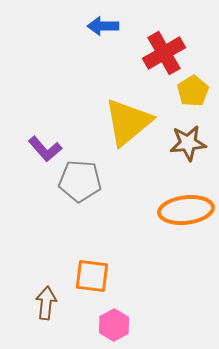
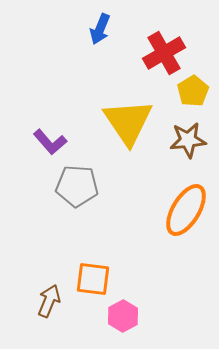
blue arrow: moved 3 px left, 3 px down; rotated 68 degrees counterclockwise
yellow triangle: rotated 24 degrees counterclockwise
brown star: moved 3 px up
purple L-shape: moved 5 px right, 7 px up
gray pentagon: moved 3 px left, 5 px down
orange ellipse: rotated 52 degrees counterclockwise
orange square: moved 1 px right, 3 px down
brown arrow: moved 3 px right, 2 px up; rotated 16 degrees clockwise
pink hexagon: moved 9 px right, 9 px up
